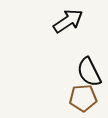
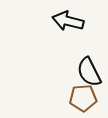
black arrow: rotated 132 degrees counterclockwise
